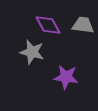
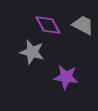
gray trapezoid: rotated 20 degrees clockwise
